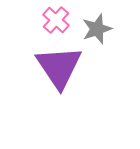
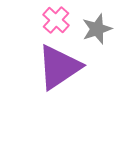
purple triangle: rotated 30 degrees clockwise
